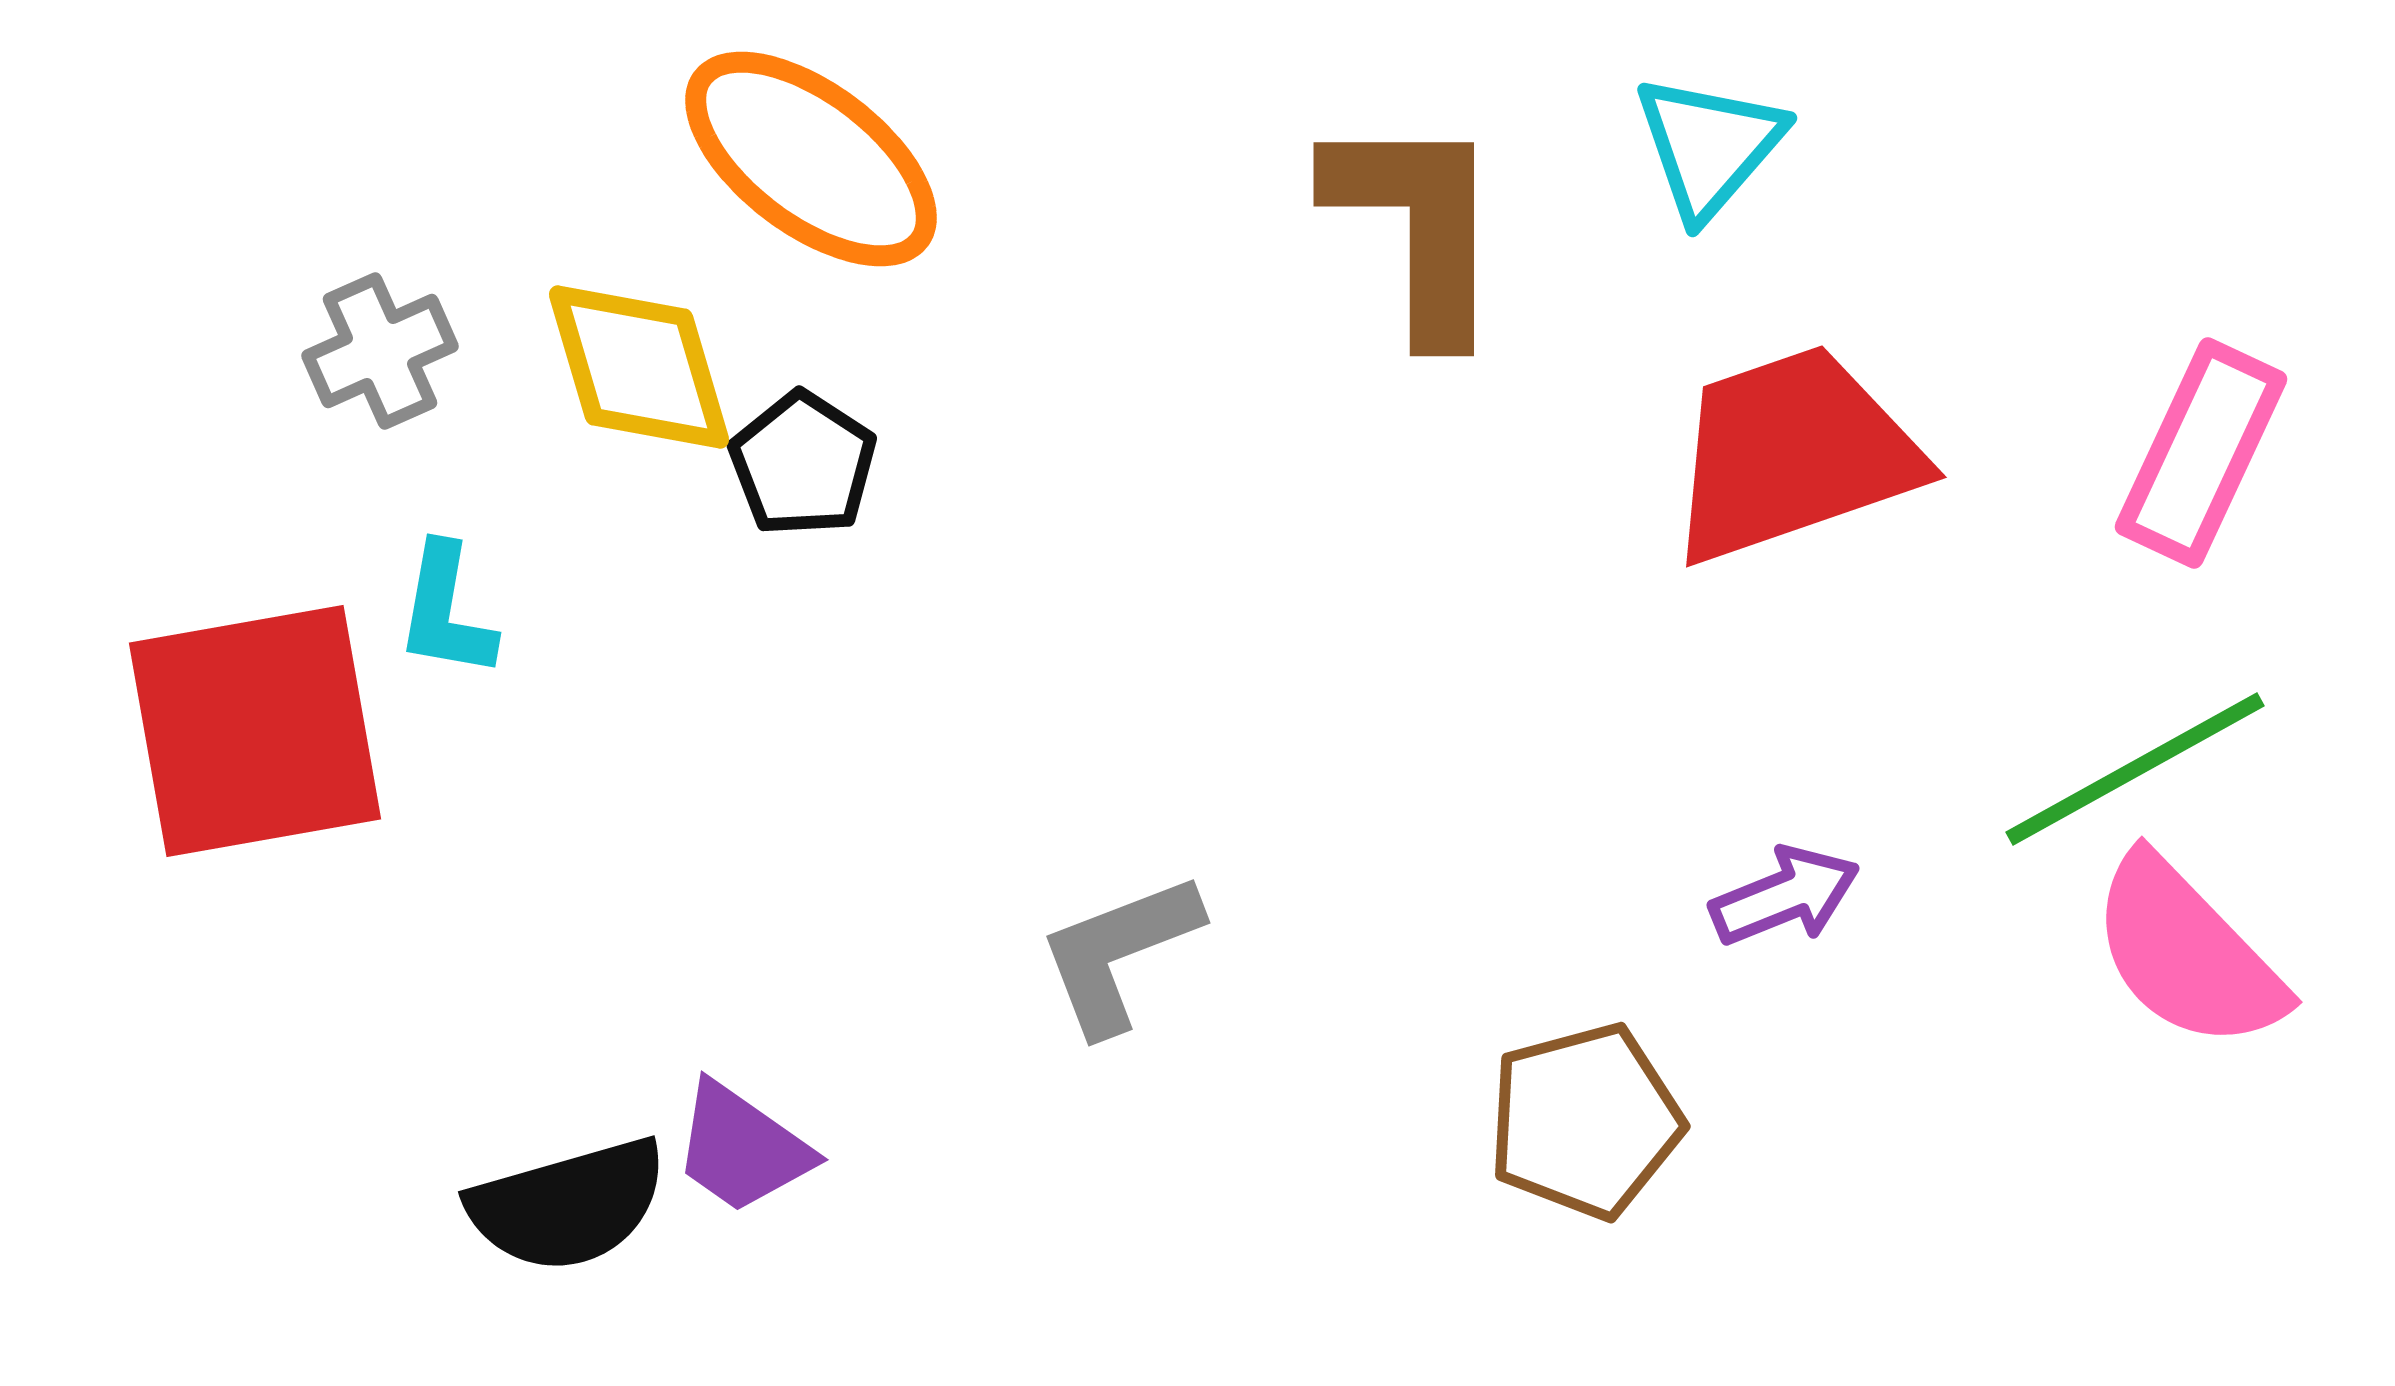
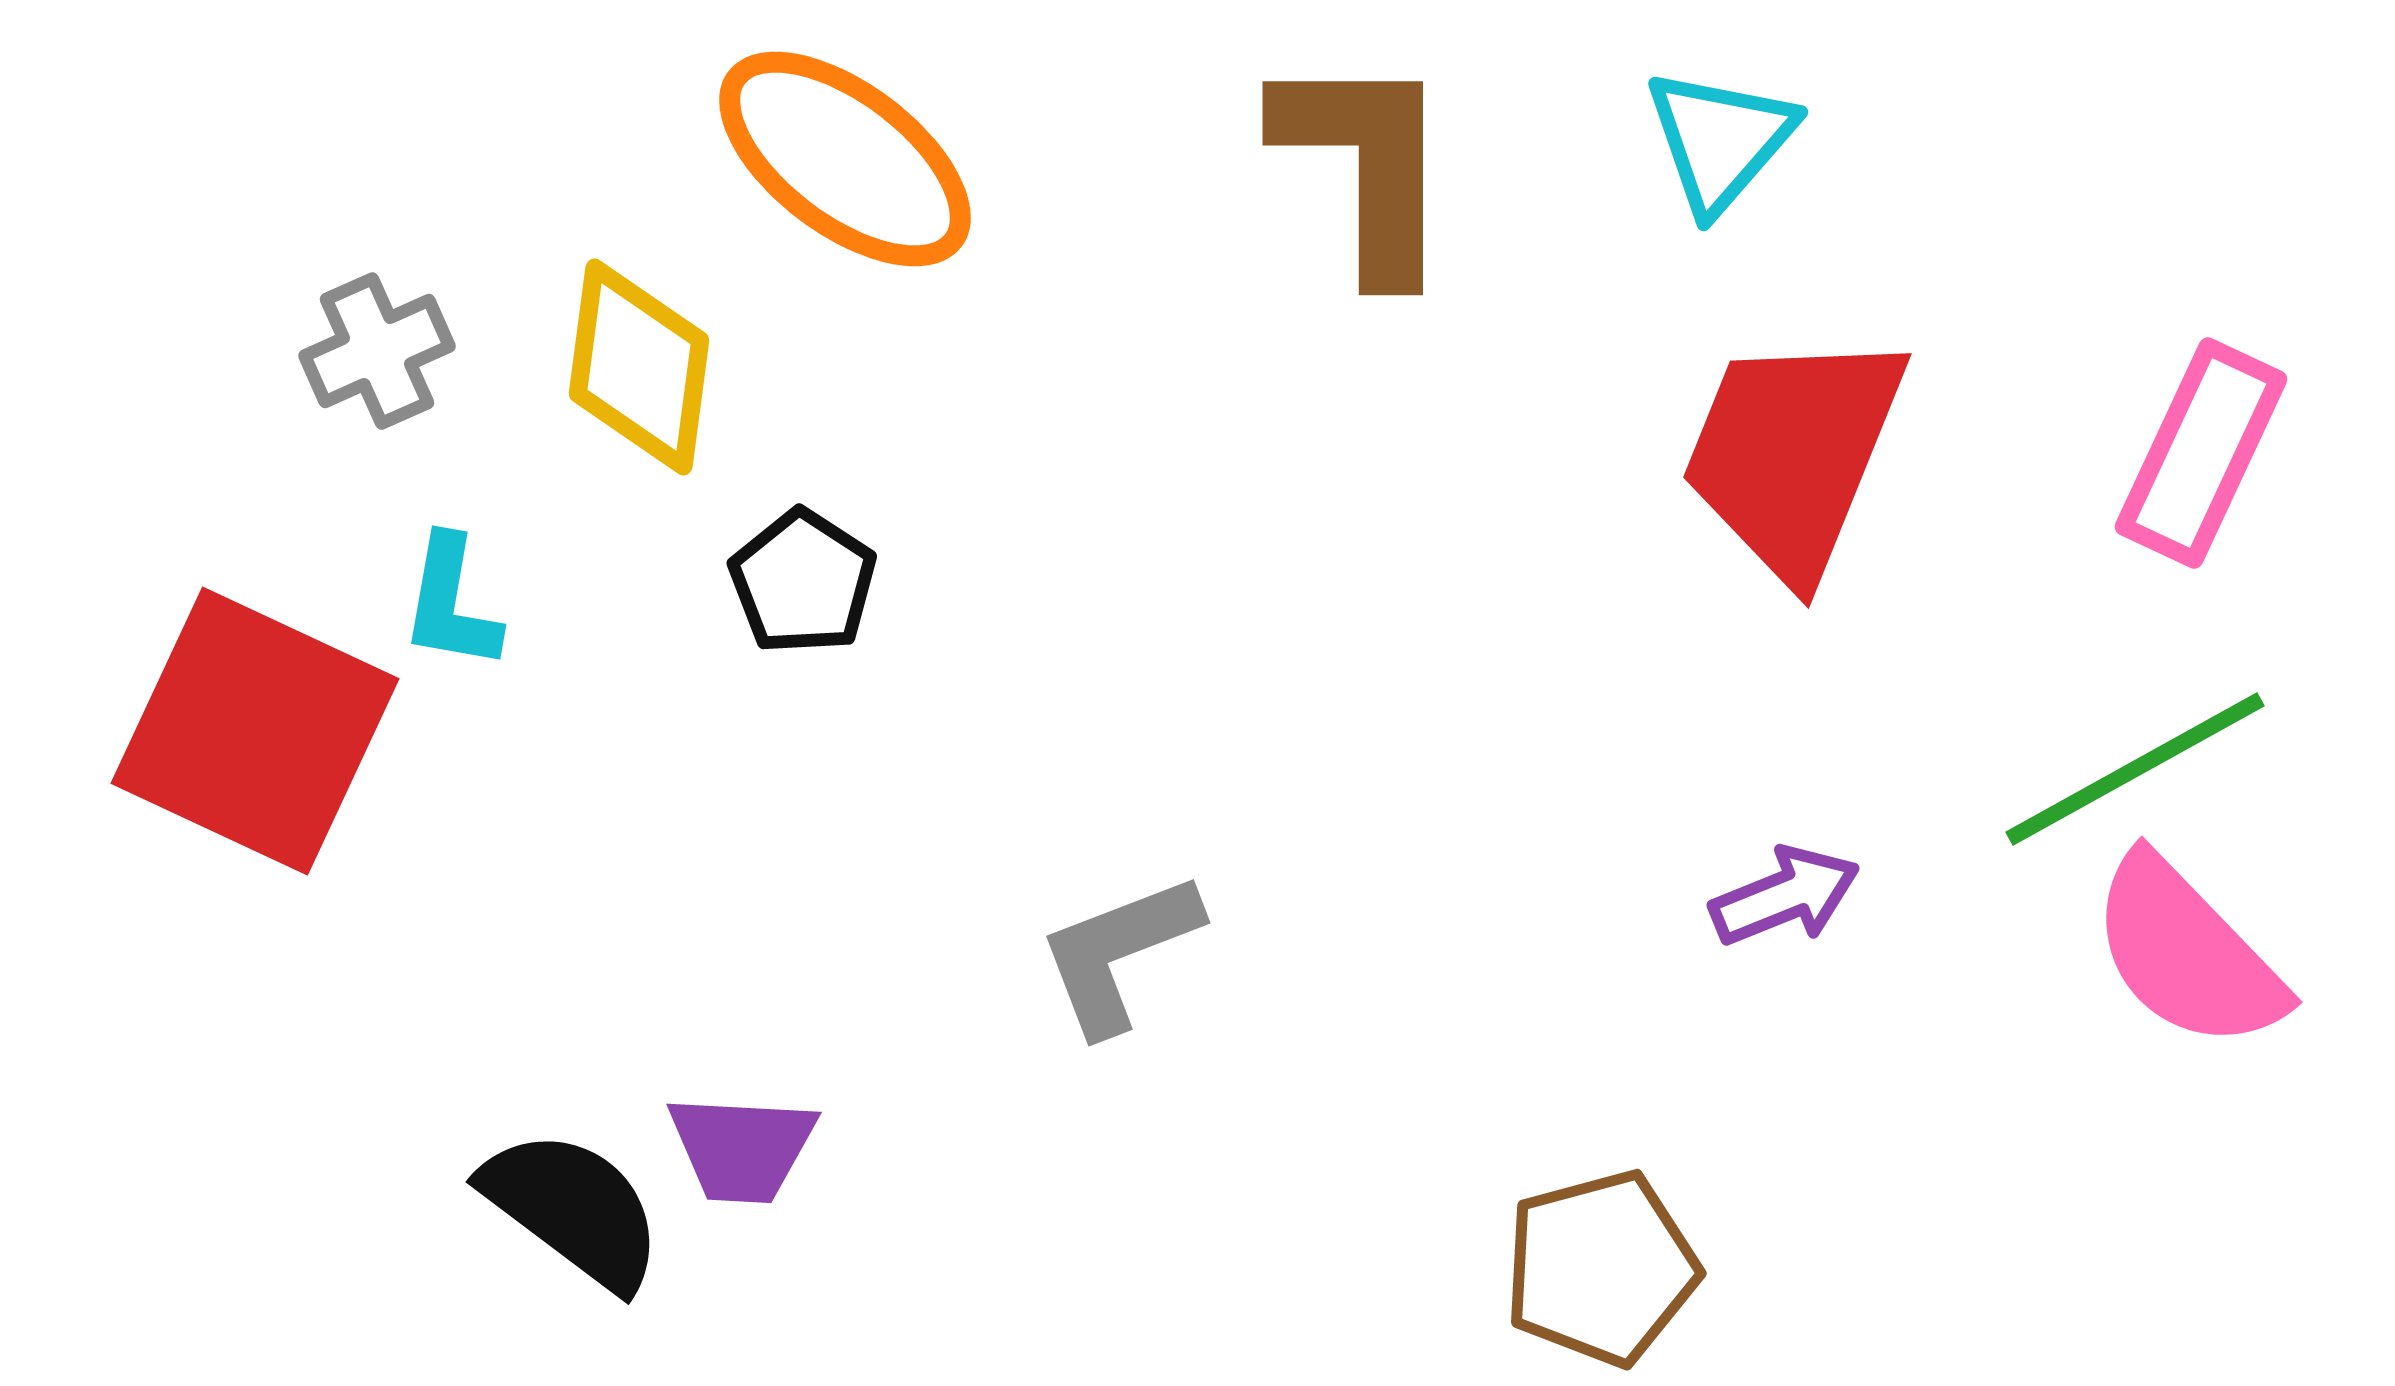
cyan triangle: moved 11 px right, 6 px up
orange ellipse: moved 34 px right
brown L-shape: moved 51 px left, 61 px up
gray cross: moved 3 px left
yellow diamond: rotated 24 degrees clockwise
red trapezoid: rotated 49 degrees counterclockwise
black pentagon: moved 118 px down
cyan L-shape: moved 5 px right, 8 px up
red square: rotated 35 degrees clockwise
brown pentagon: moved 16 px right, 147 px down
purple trapezoid: rotated 32 degrees counterclockwise
black semicircle: moved 5 px right, 4 px down; rotated 127 degrees counterclockwise
